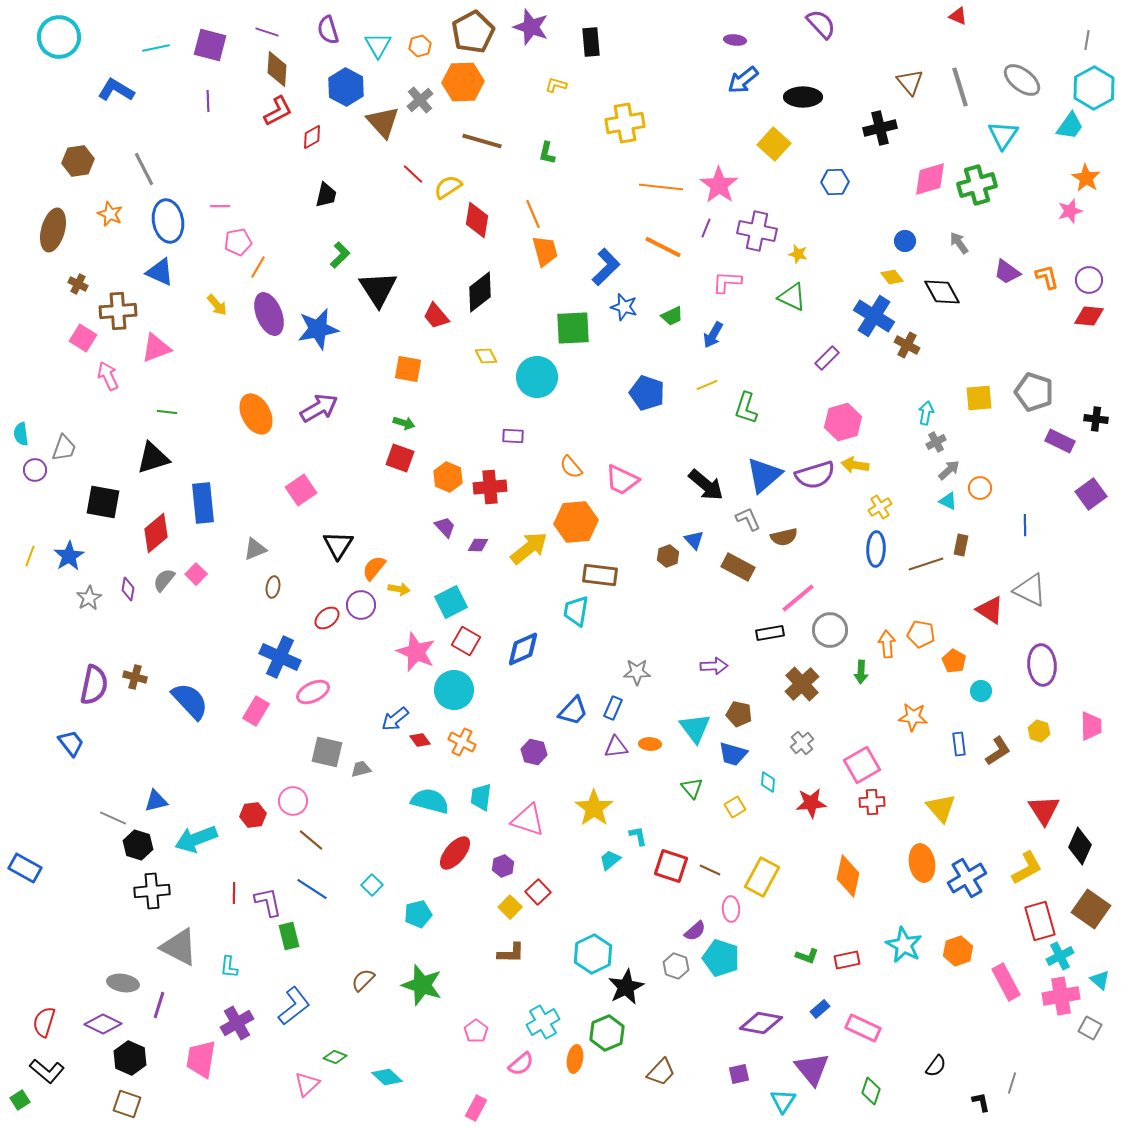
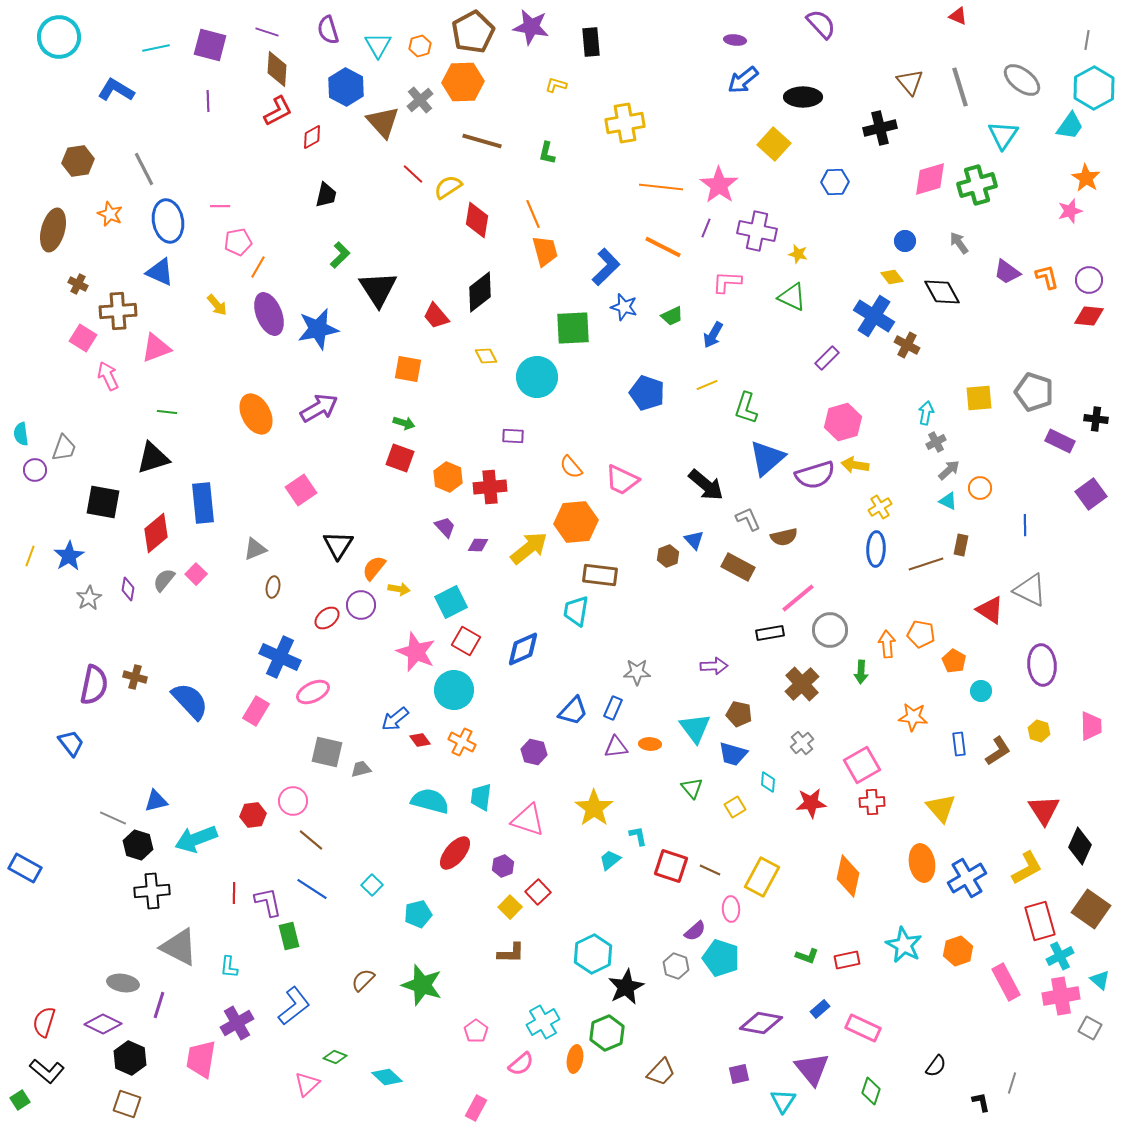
purple star at (531, 27): rotated 9 degrees counterclockwise
blue triangle at (764, 475): moved 3 px right, 17 px up
